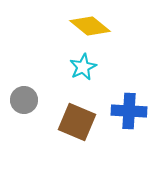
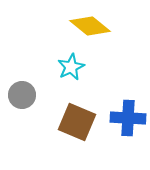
cyan star: moved 12 px left
gray circle: moved 2 px left, 5 px up
blue cross: moved 1 px left, 7 px down
